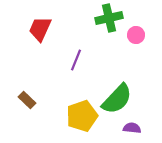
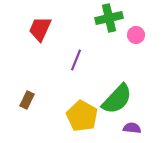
brown rectangle: rotated 72 degrees clockwise
yellow pentagon: rotated 24 degrees counterclockwise
